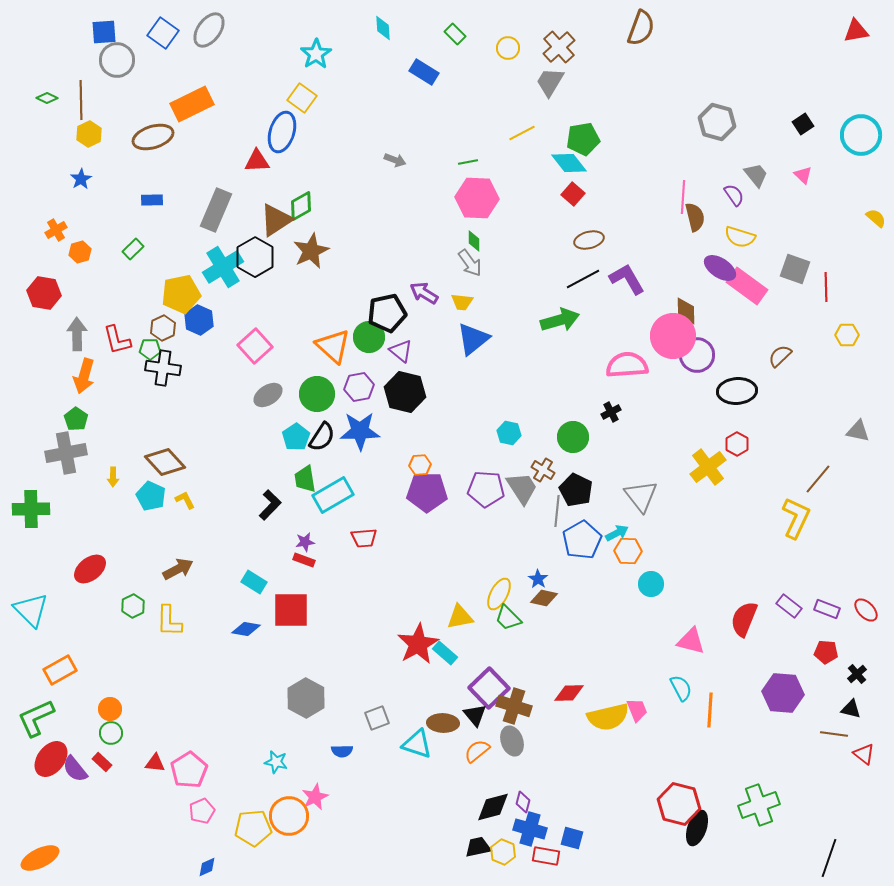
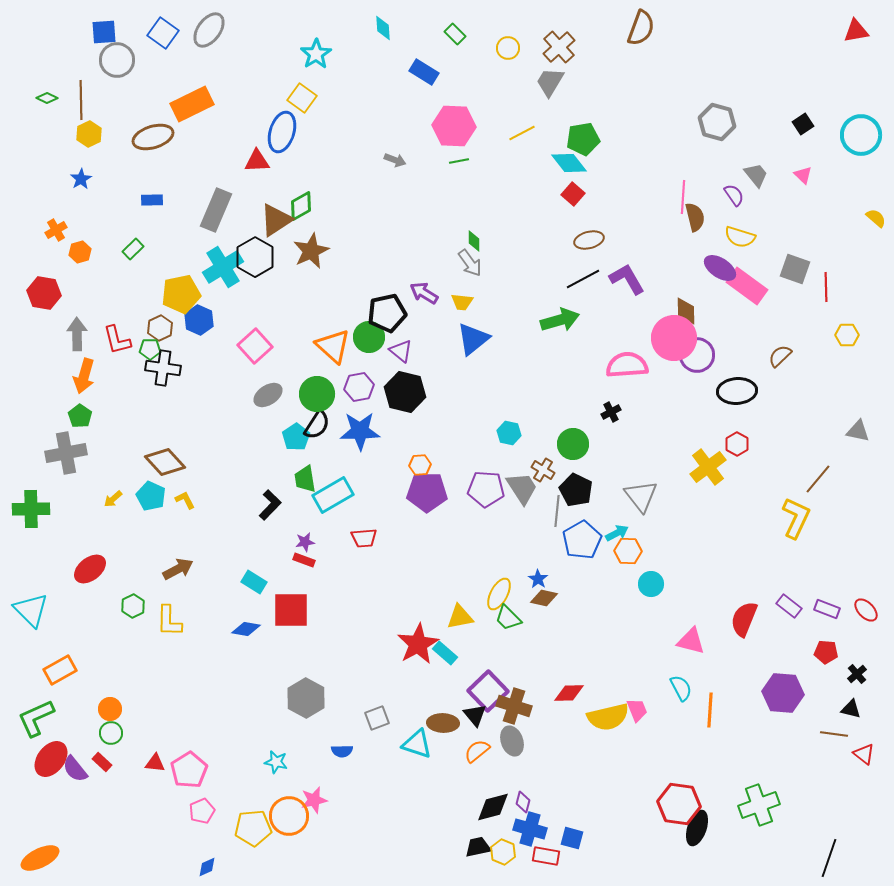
green line at (468, 162): moved 9 px left, 1 px up
pink hexagon at (477, 198): moved 23 px left, 72 px up
brown hexagon at (163, 328): moved 3 px left
pink circle at (673, 336): moved 1 px right, 2 px down
green pentagon at (76, 419): moved 4 px right, 3 px up
black semicircle at (322, 437): moved 5 px left, 12 px up
green circle at (573, 437): moved 7 px down
yellow arrow at (113, 477): moved 22 px down; rotated 48 degrees clockwise
purple square at (489, 688): moved 1 px left, 3 px down
pink star at (315, 797): moved 1 px left, 3 px down; rotated 12 degrees clockwise
red hexagon at (679, 804): rotated 6 degrees counterclockwise
